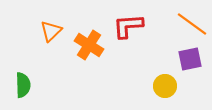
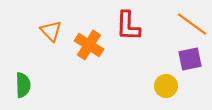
red L-shape: rotated 84 degrees counterclockwise
orange triangle: rotated 30 degrees counterclockwise
yellow circle: moved 1 px right
